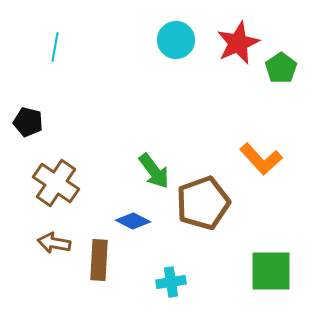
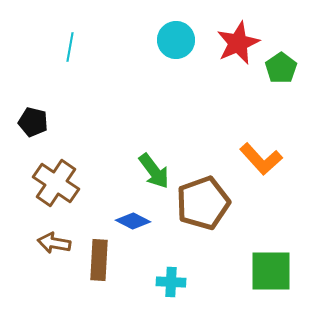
cyan line: moved 15 px right
black pentagon: moved 5 px right
cyan cross: rotated 12 degrees clockwise
